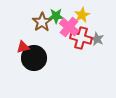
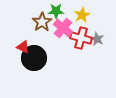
green star: moved 5 px up
pink cross: moved 6 px left, 1 px down
red triangle: rotated 40 degrees clockwise
